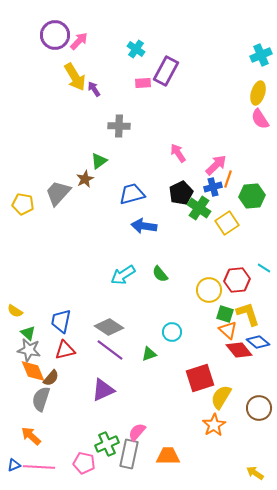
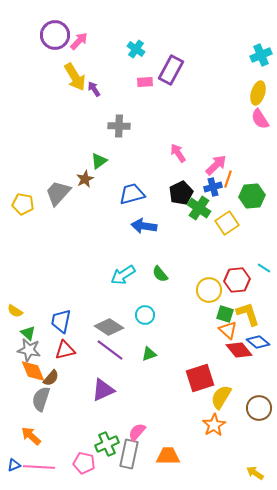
purple rectangle at (166, 71): moved 5 px right, 1 px up
pink rectangle at (143, 83): moved 2 px right, 1 px up
cyan circle at (172, 332): moved 27 px left, 17 px up
